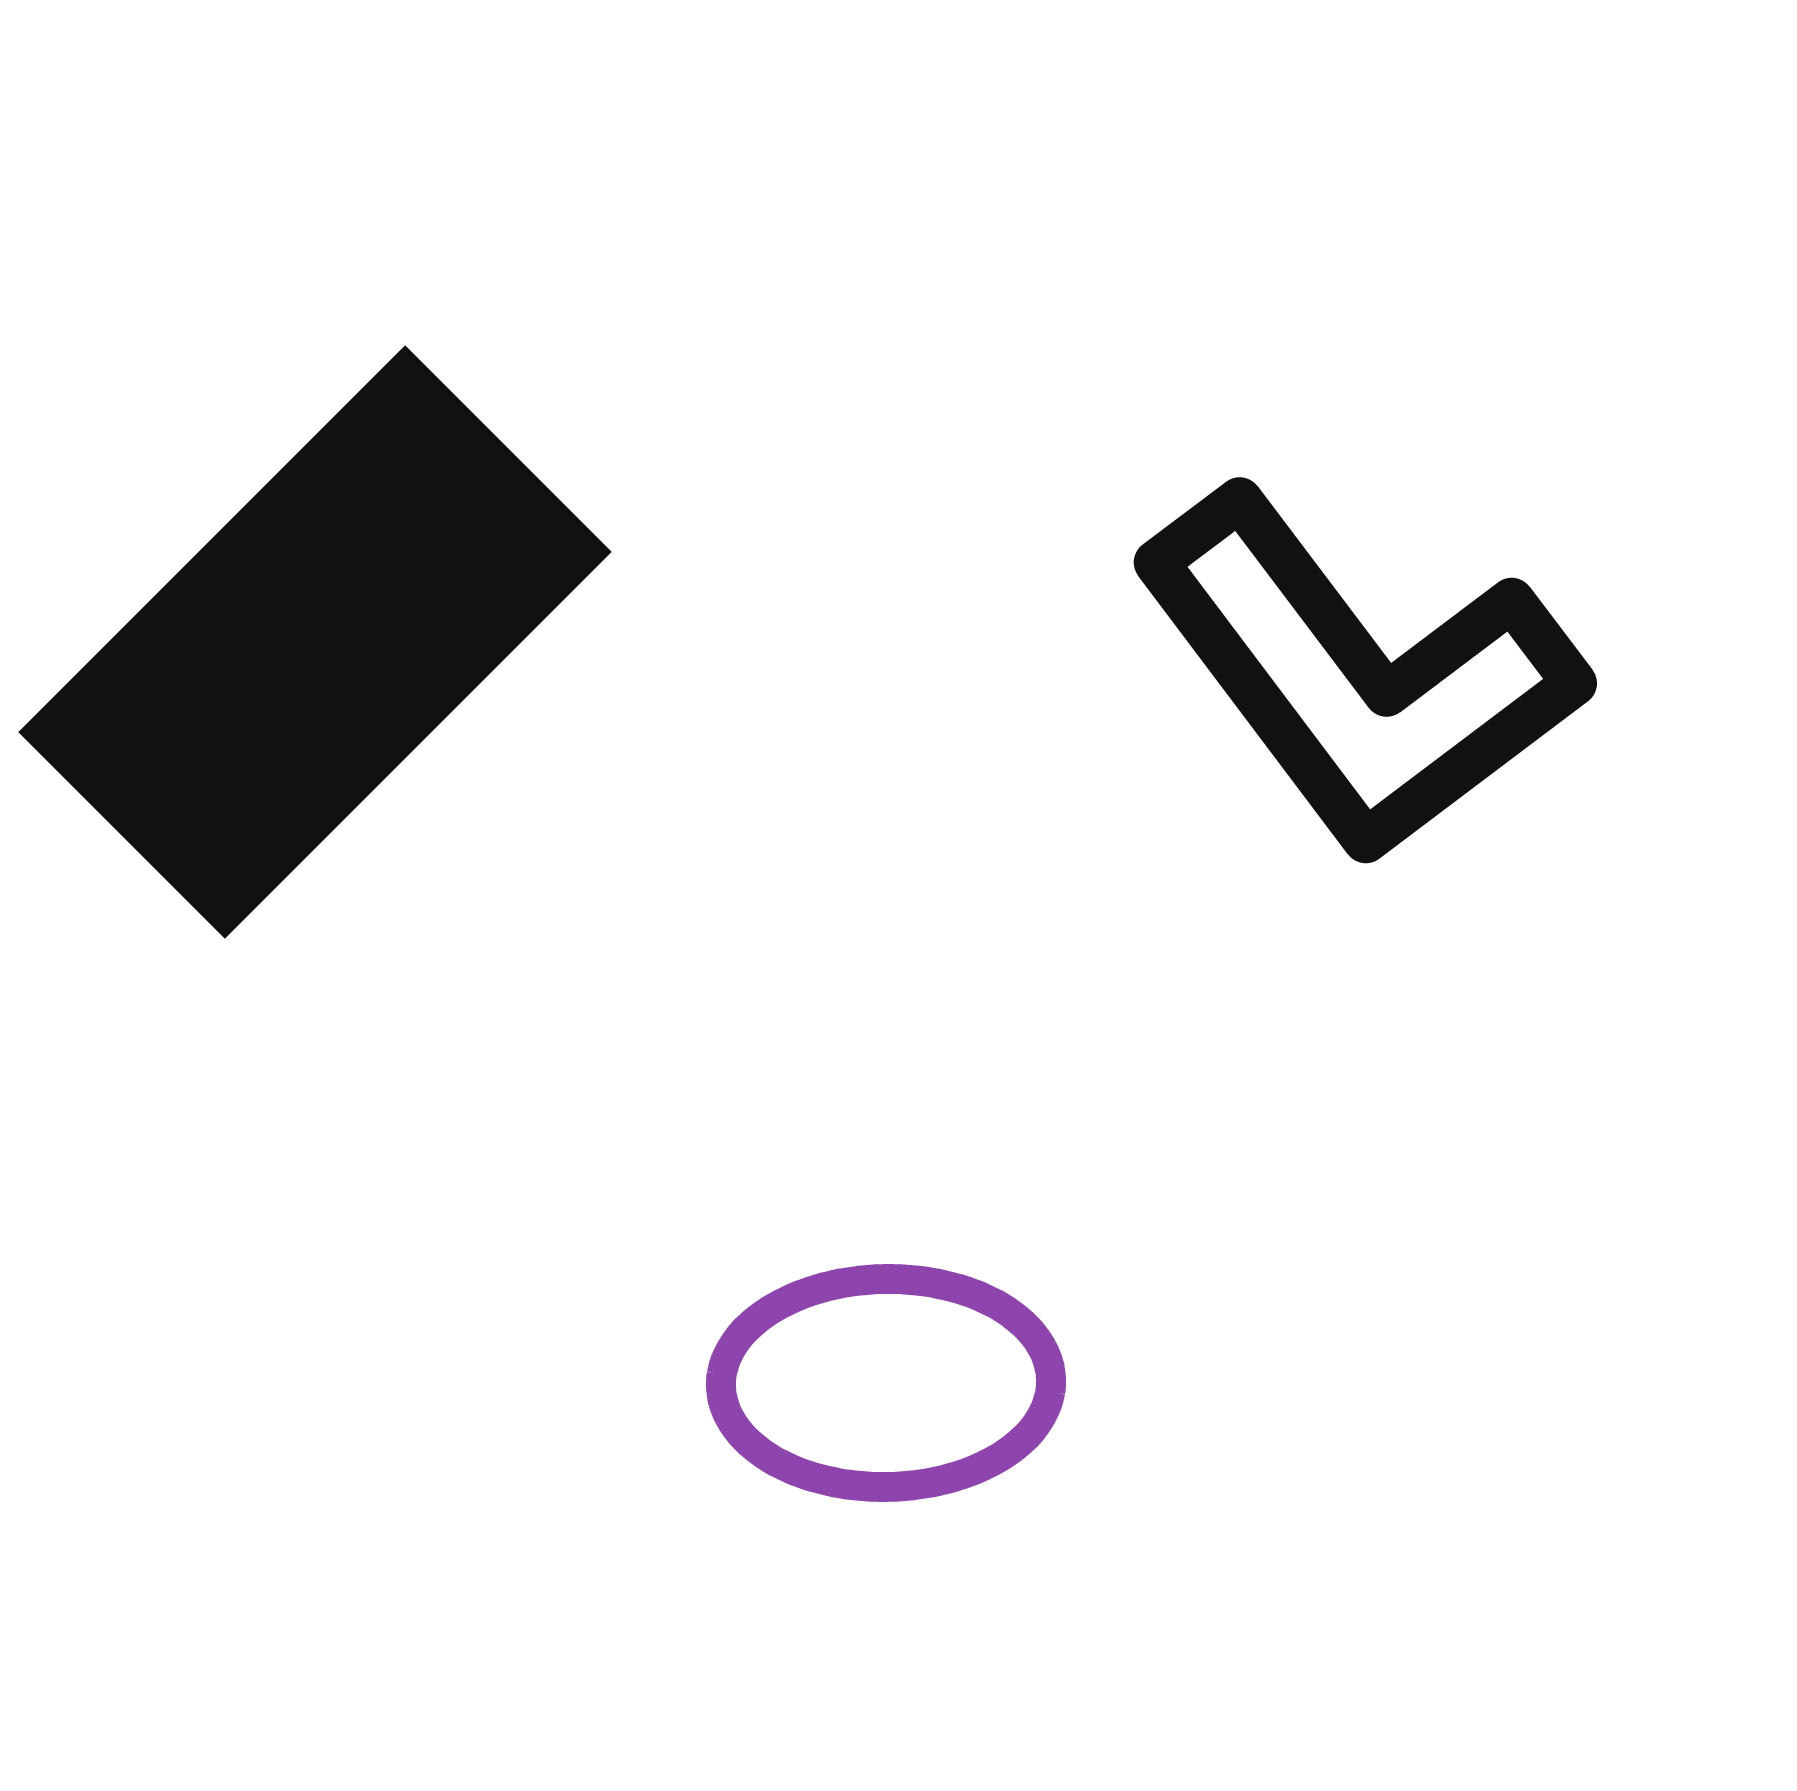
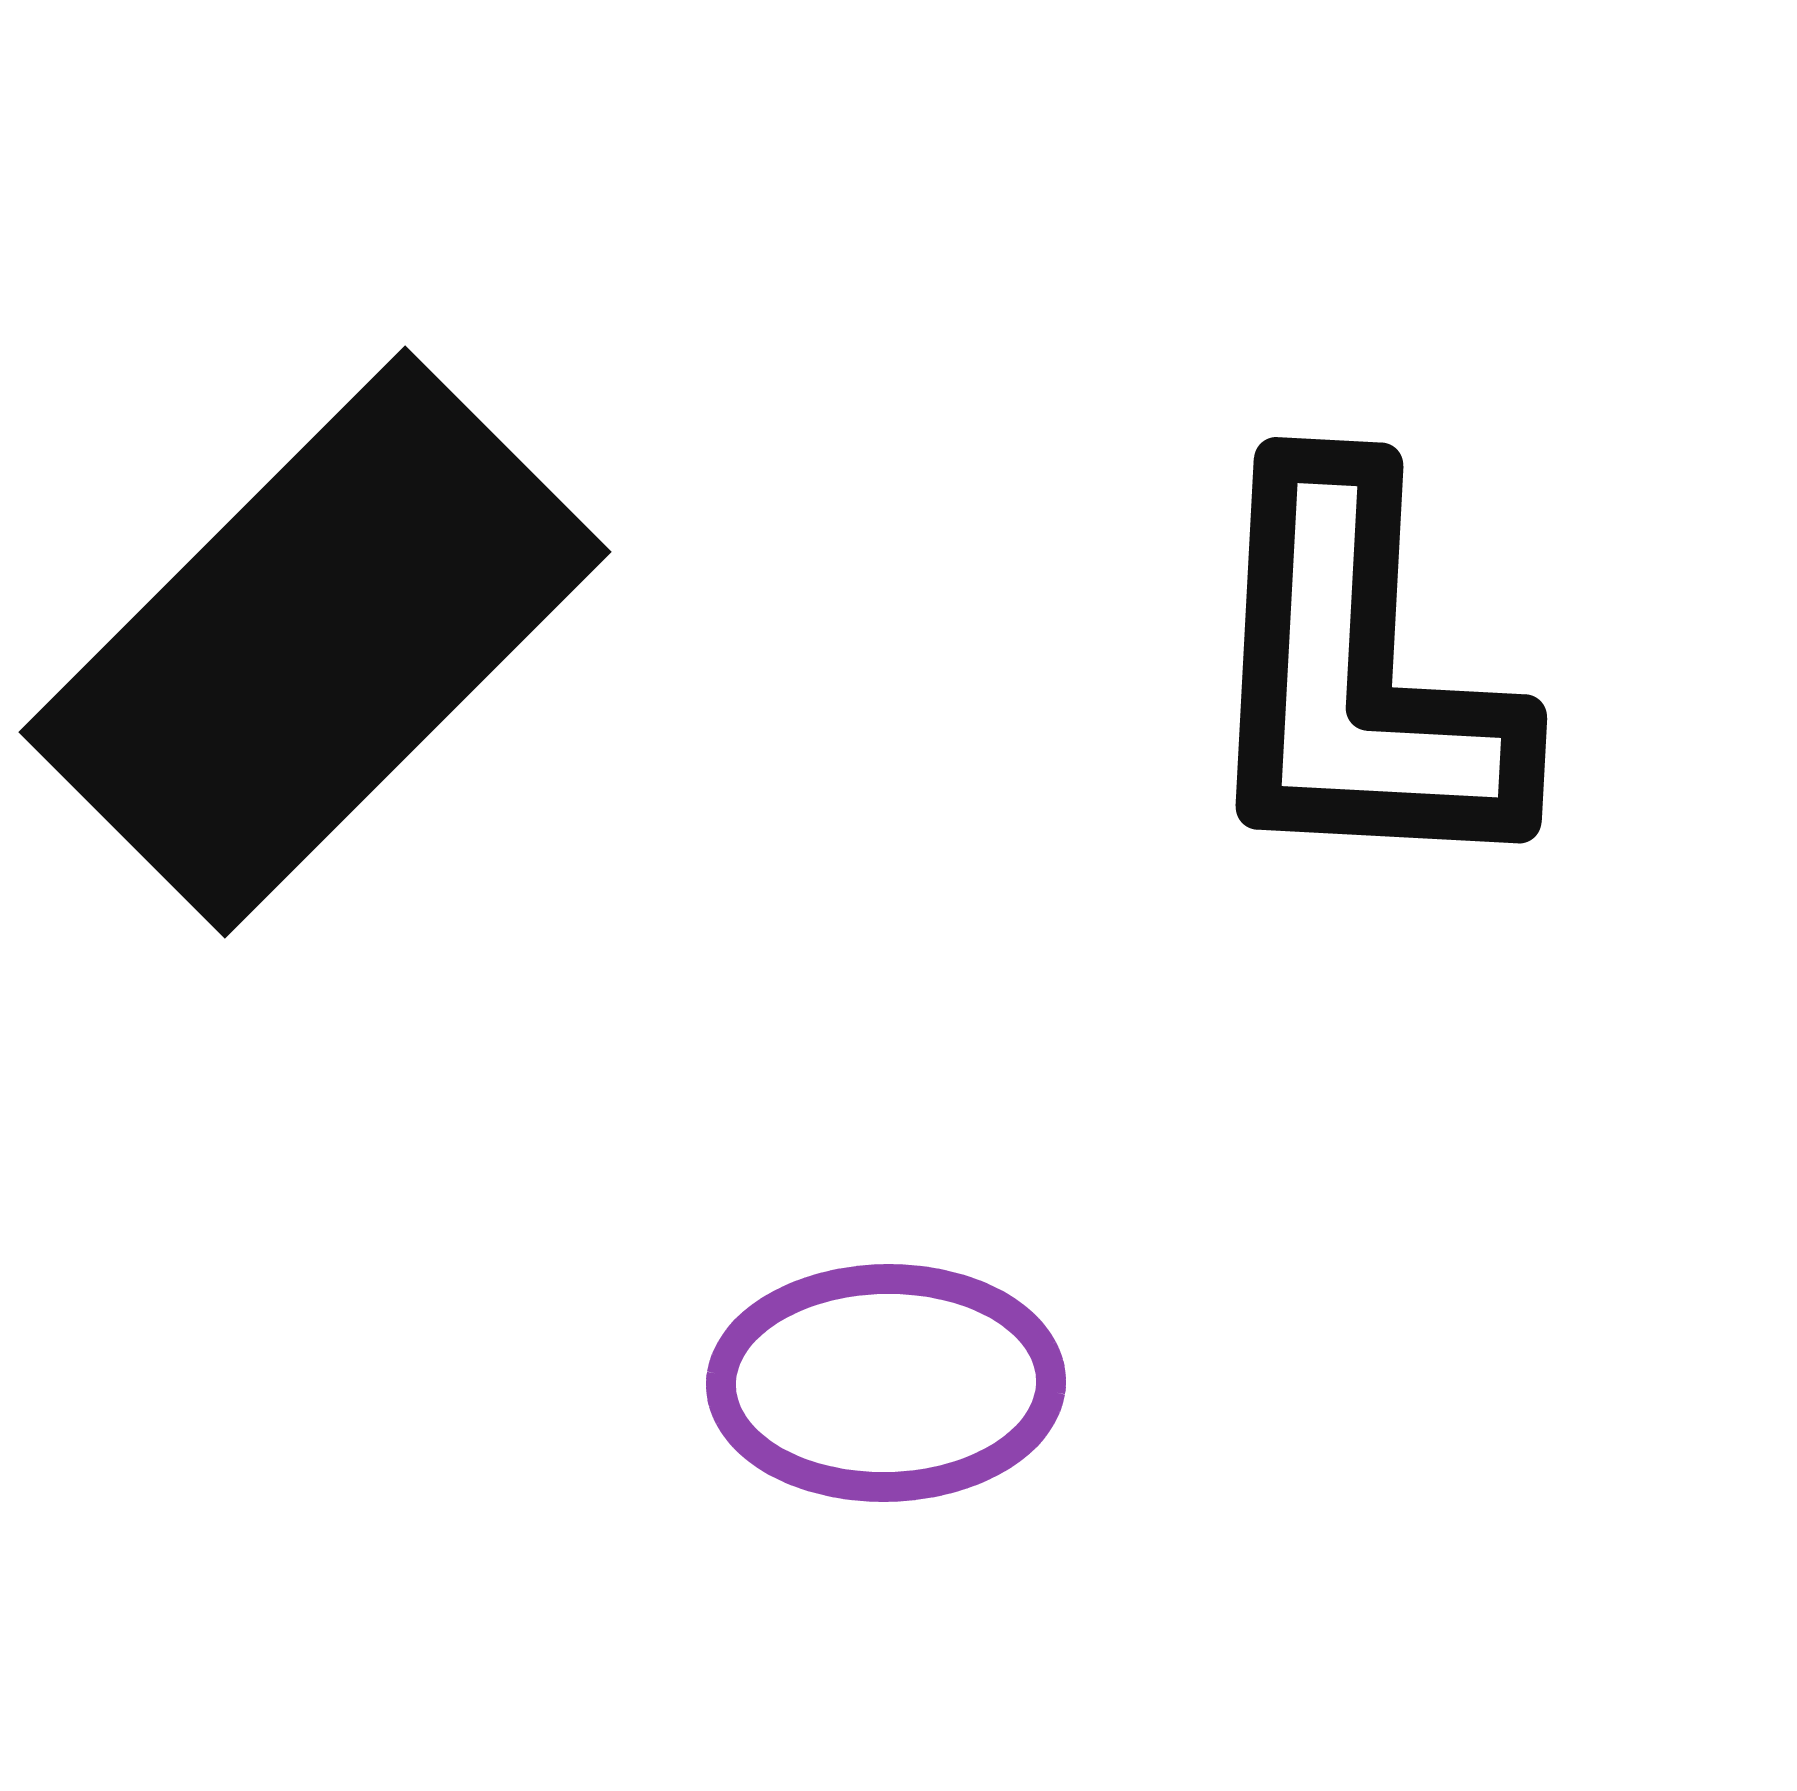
black L-shape: rotated 40 degrees clockwise
